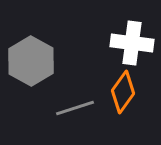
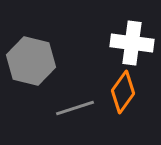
gray hexagon: rotated 15 degrees counterclockwise
